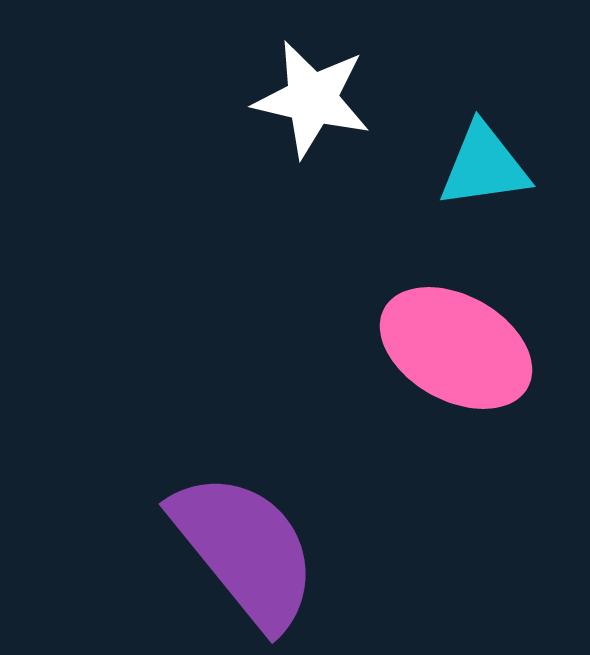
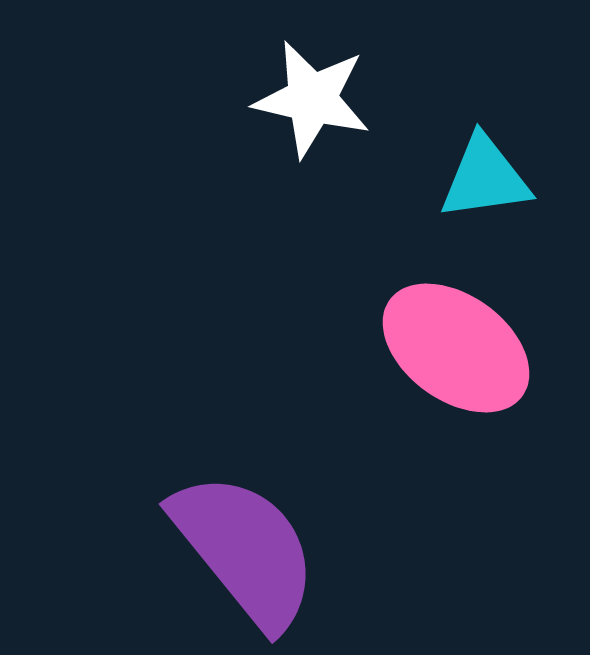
cyan triangle: moved 1 px right, 12 px down
pink ellipse: rotated 7 degrees clockwise
